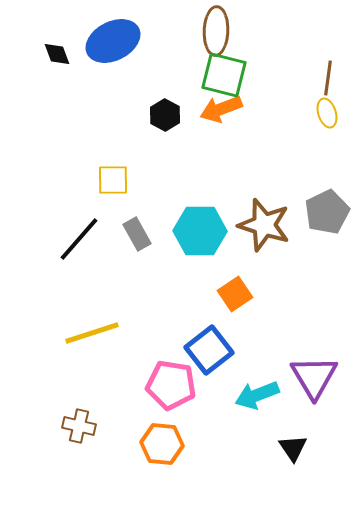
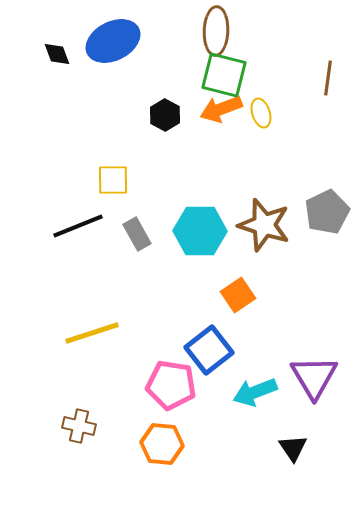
yellow ellipse: moved 66 px left
black line: moved 1 px left, 13 px up; rotated 27 degrees clockwise
orange square: moved 3 px right, 1 px down
cyan arrow: moved 2 px left, 3 px up
